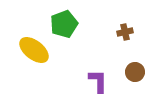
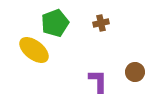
green pentagon: moved 9 px left, 1 px up
brown cross: moved 24 px left, 9 px up
